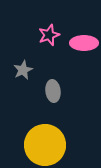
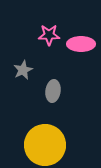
pink star: rotated 20 degrees clockwise
pink ellipse: moved 3 px left, 1 px down
gray ellipse: rotated 15 degrees clockwise
